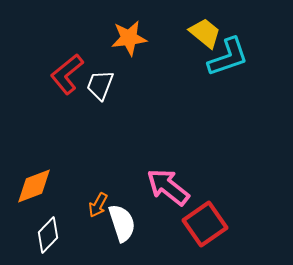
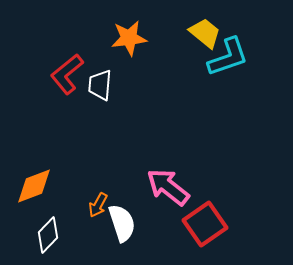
white trapezoid: rotated 16 degrees counterclockwise
